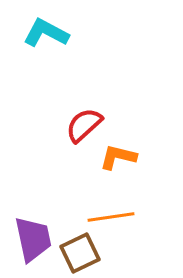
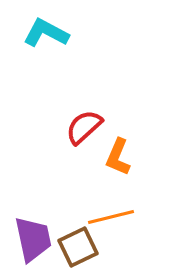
red semicircle: moved 2 px down
orange L-shape: rotated 81 degrees counterclockwise
orange line: rotated 6 degrees counterclockwise
brown square: moved 2 px left, 6 px up
